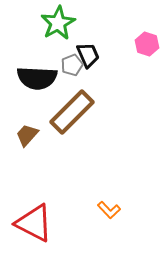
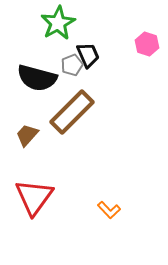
black semicircle: rotated 12 degrees clockwise
red triangle: moved 26 px up; rotated 39 degrees clockwise
